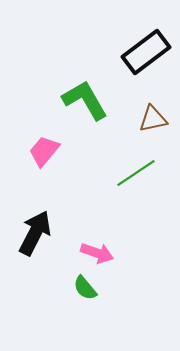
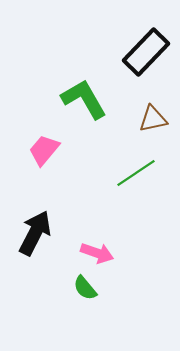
black rectangle: rotated 9 degrees counterclockwise
green L-shape: moved 1 px left, 1 px up
pink trapezoid: moved 1 px up
